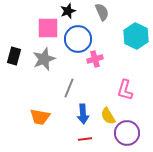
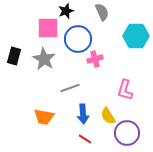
black star: moved 2 px left
cyan hexagon: rotated 25 degrees counterclockwise
gray star: rotated 20 degrees counterclockwise
gray line: moved 1 px right; rotated 48 degrees clockwise
orange trapezoid: moved 4 px right
red line: rotated 40 degrees clockwise
